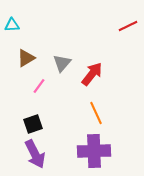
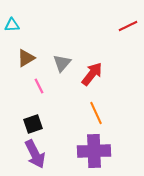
pink line: rotated 63 degrees counterclockwise
